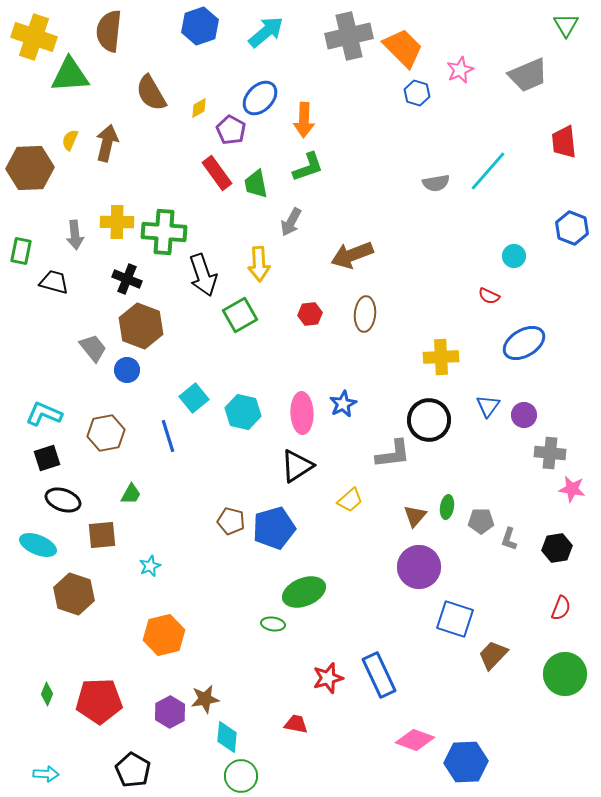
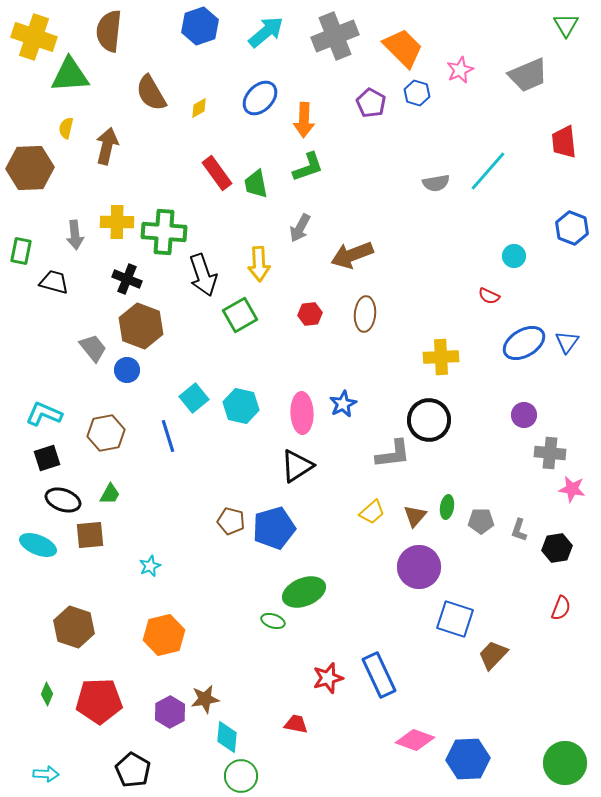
gray cross at (349, 36): moved 14 px left; rotated 9 degrees counterclockwise
purple pentagon at (231, 130): moved 140 px right, 27 px up
yellow semicircle at (70, 140): moved 4 px left, 12 px up; rotated 10 degrees counterclockwise
brown arrow at (107, 143): moved 3 px down
gray arrow at (291, 222): moved 9 px right, 6 px down
blue triangle at (488, 406): moved 79 px right, 64 px up
cyan hexagon at (243, 412): moved 2 px left, 6 px up
green trapezoid at (131, 494): moved 21 px left
yellow trapezoid at (350, 500): moved 22 px right, 12 px down
brown square at (102, 535): moved 12 px left
gray L-shape at (509, 539): moved 10 px right, 9 px up
brown hexagon at (74, 594): moved 33 px down
green ellipse at (273, 624): moved 3 px up; rotated 10 degrees clockwise
green circle at (565, 674): moved 89 px down
blue hexagon at (466, 762): moved 2 px right, 3 px up
